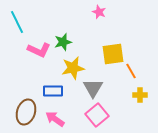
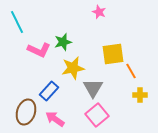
blue rectangle: moved 4 px left; rotated 48 degrees counterclockwise
